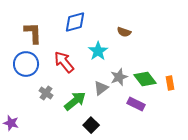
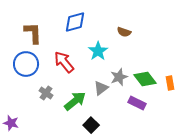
purple rectangle: moved 1 px right, 1 px up
